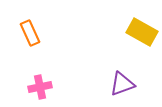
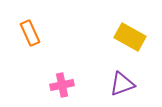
yellow rectangle: moved 12 px left, 5 px down
pink cross: moved 22 px right, 2 px up
